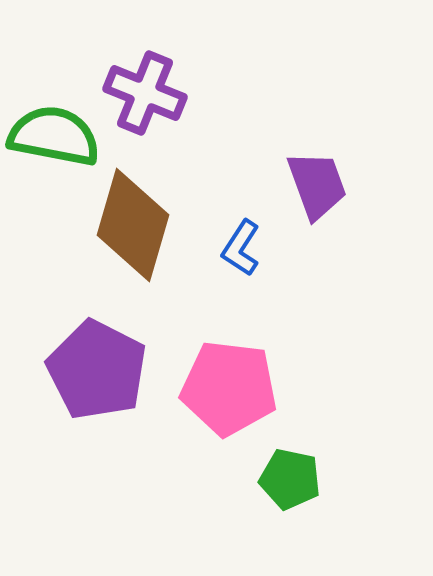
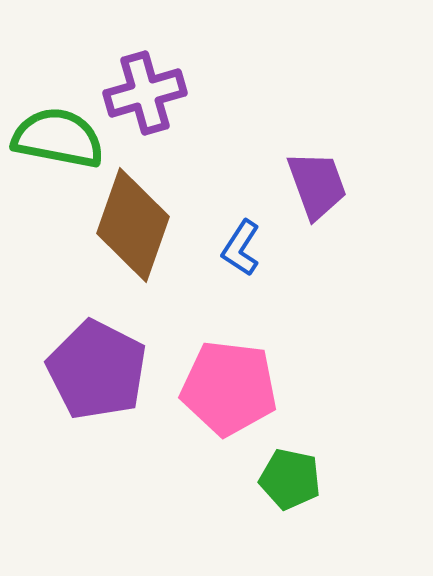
purple cross: rotated 38 degrees counterclockwise
green semicircle: moved 4 px right, 2 px down
brown diamond: rotated 3 degrees clockwise
